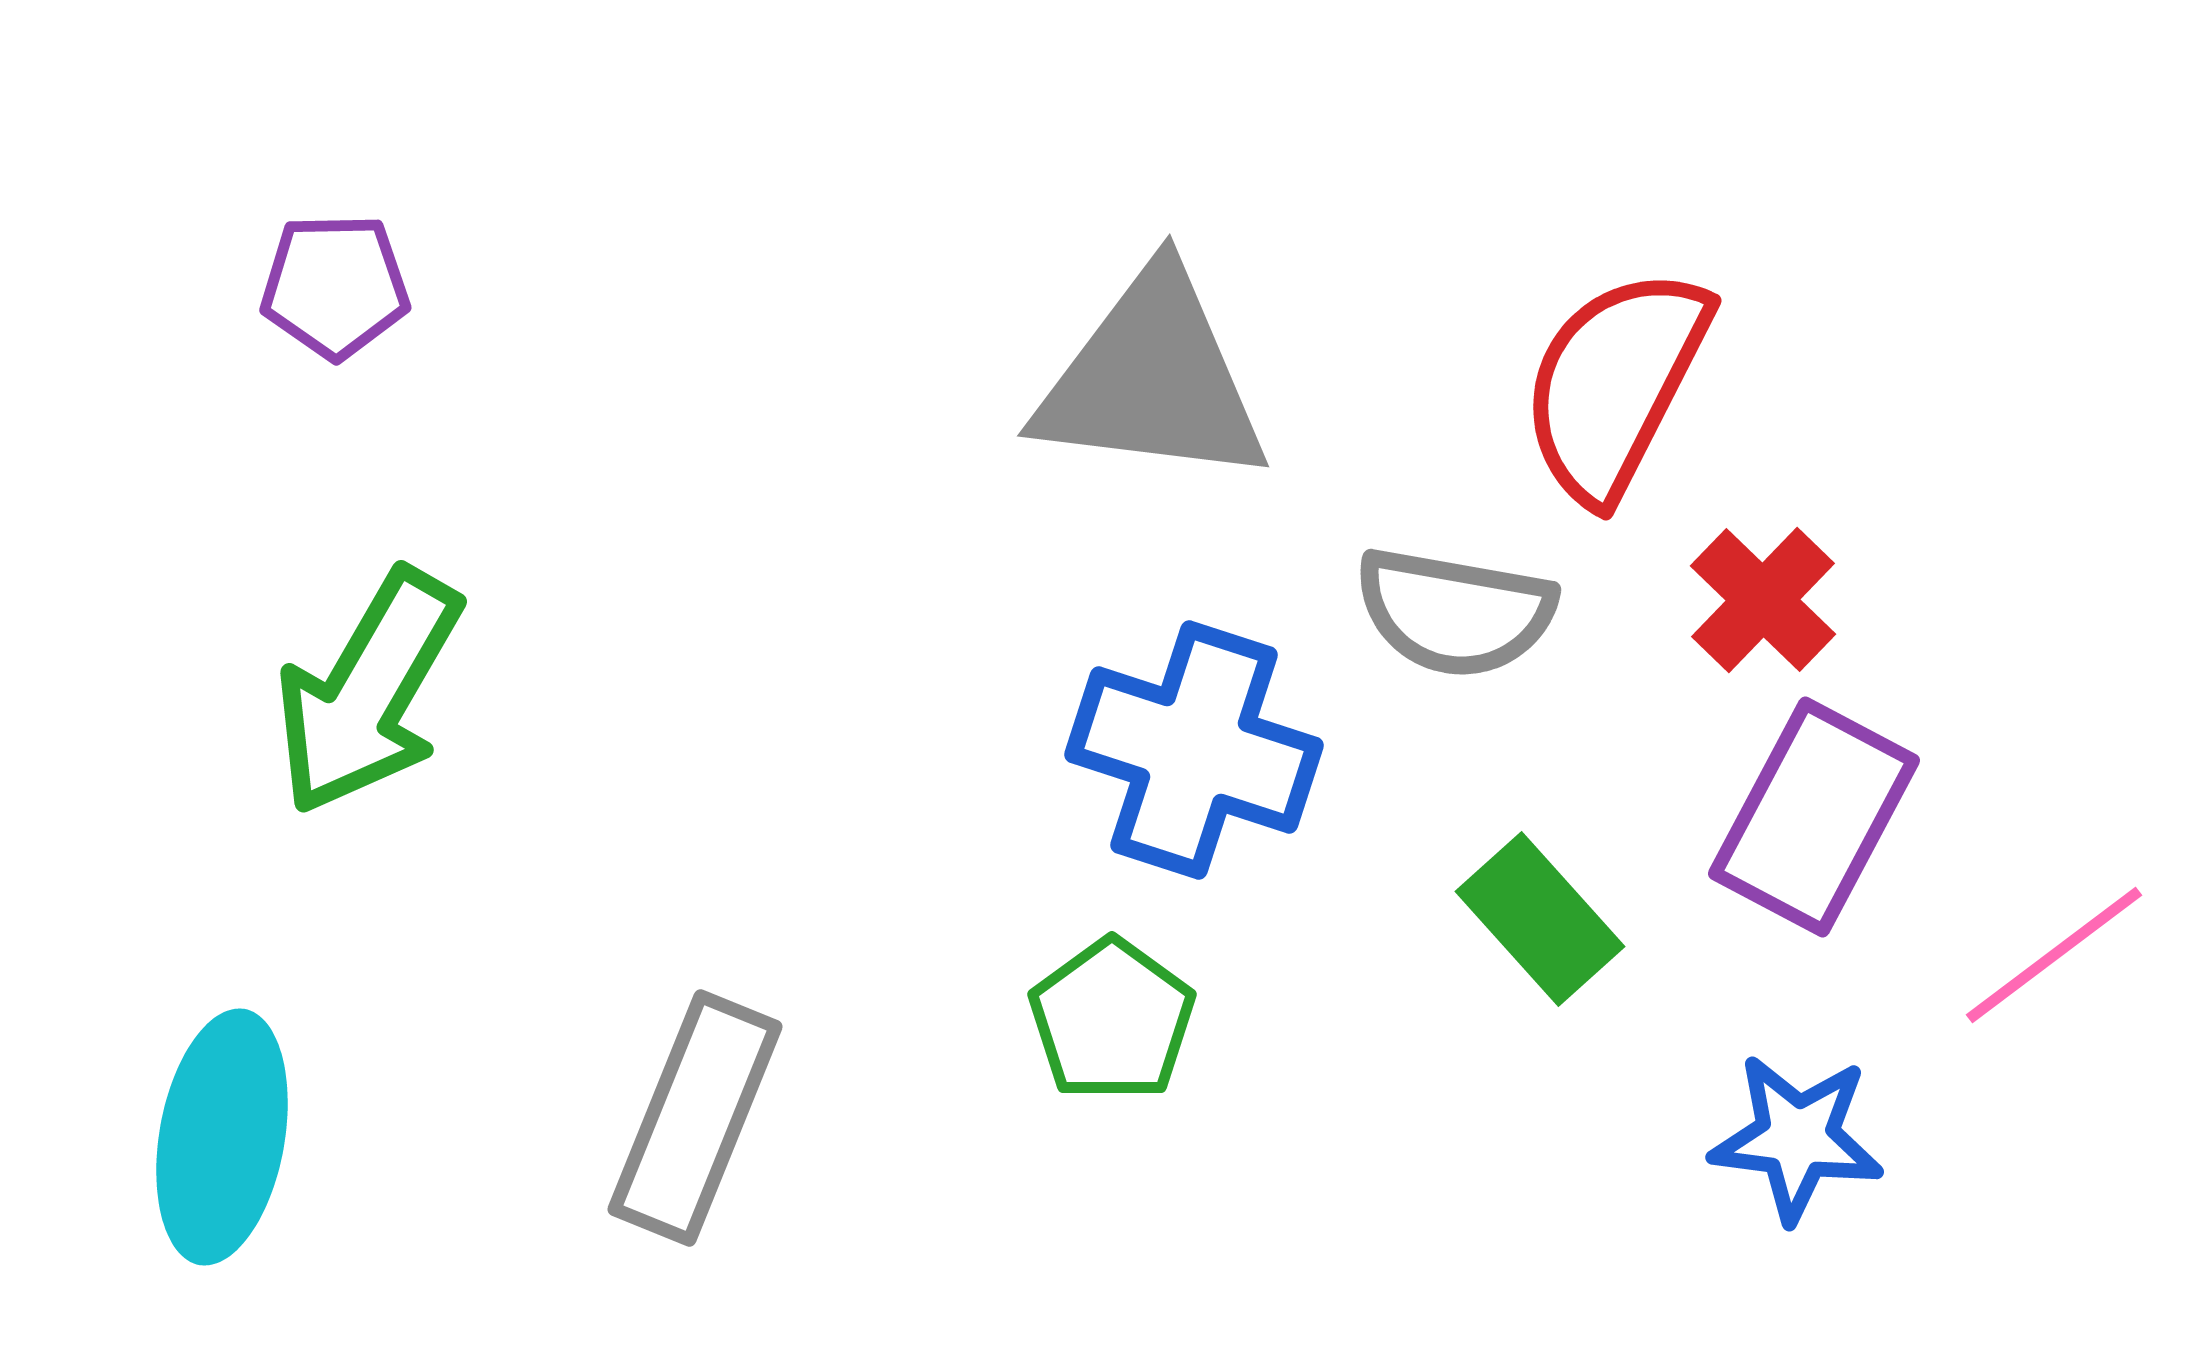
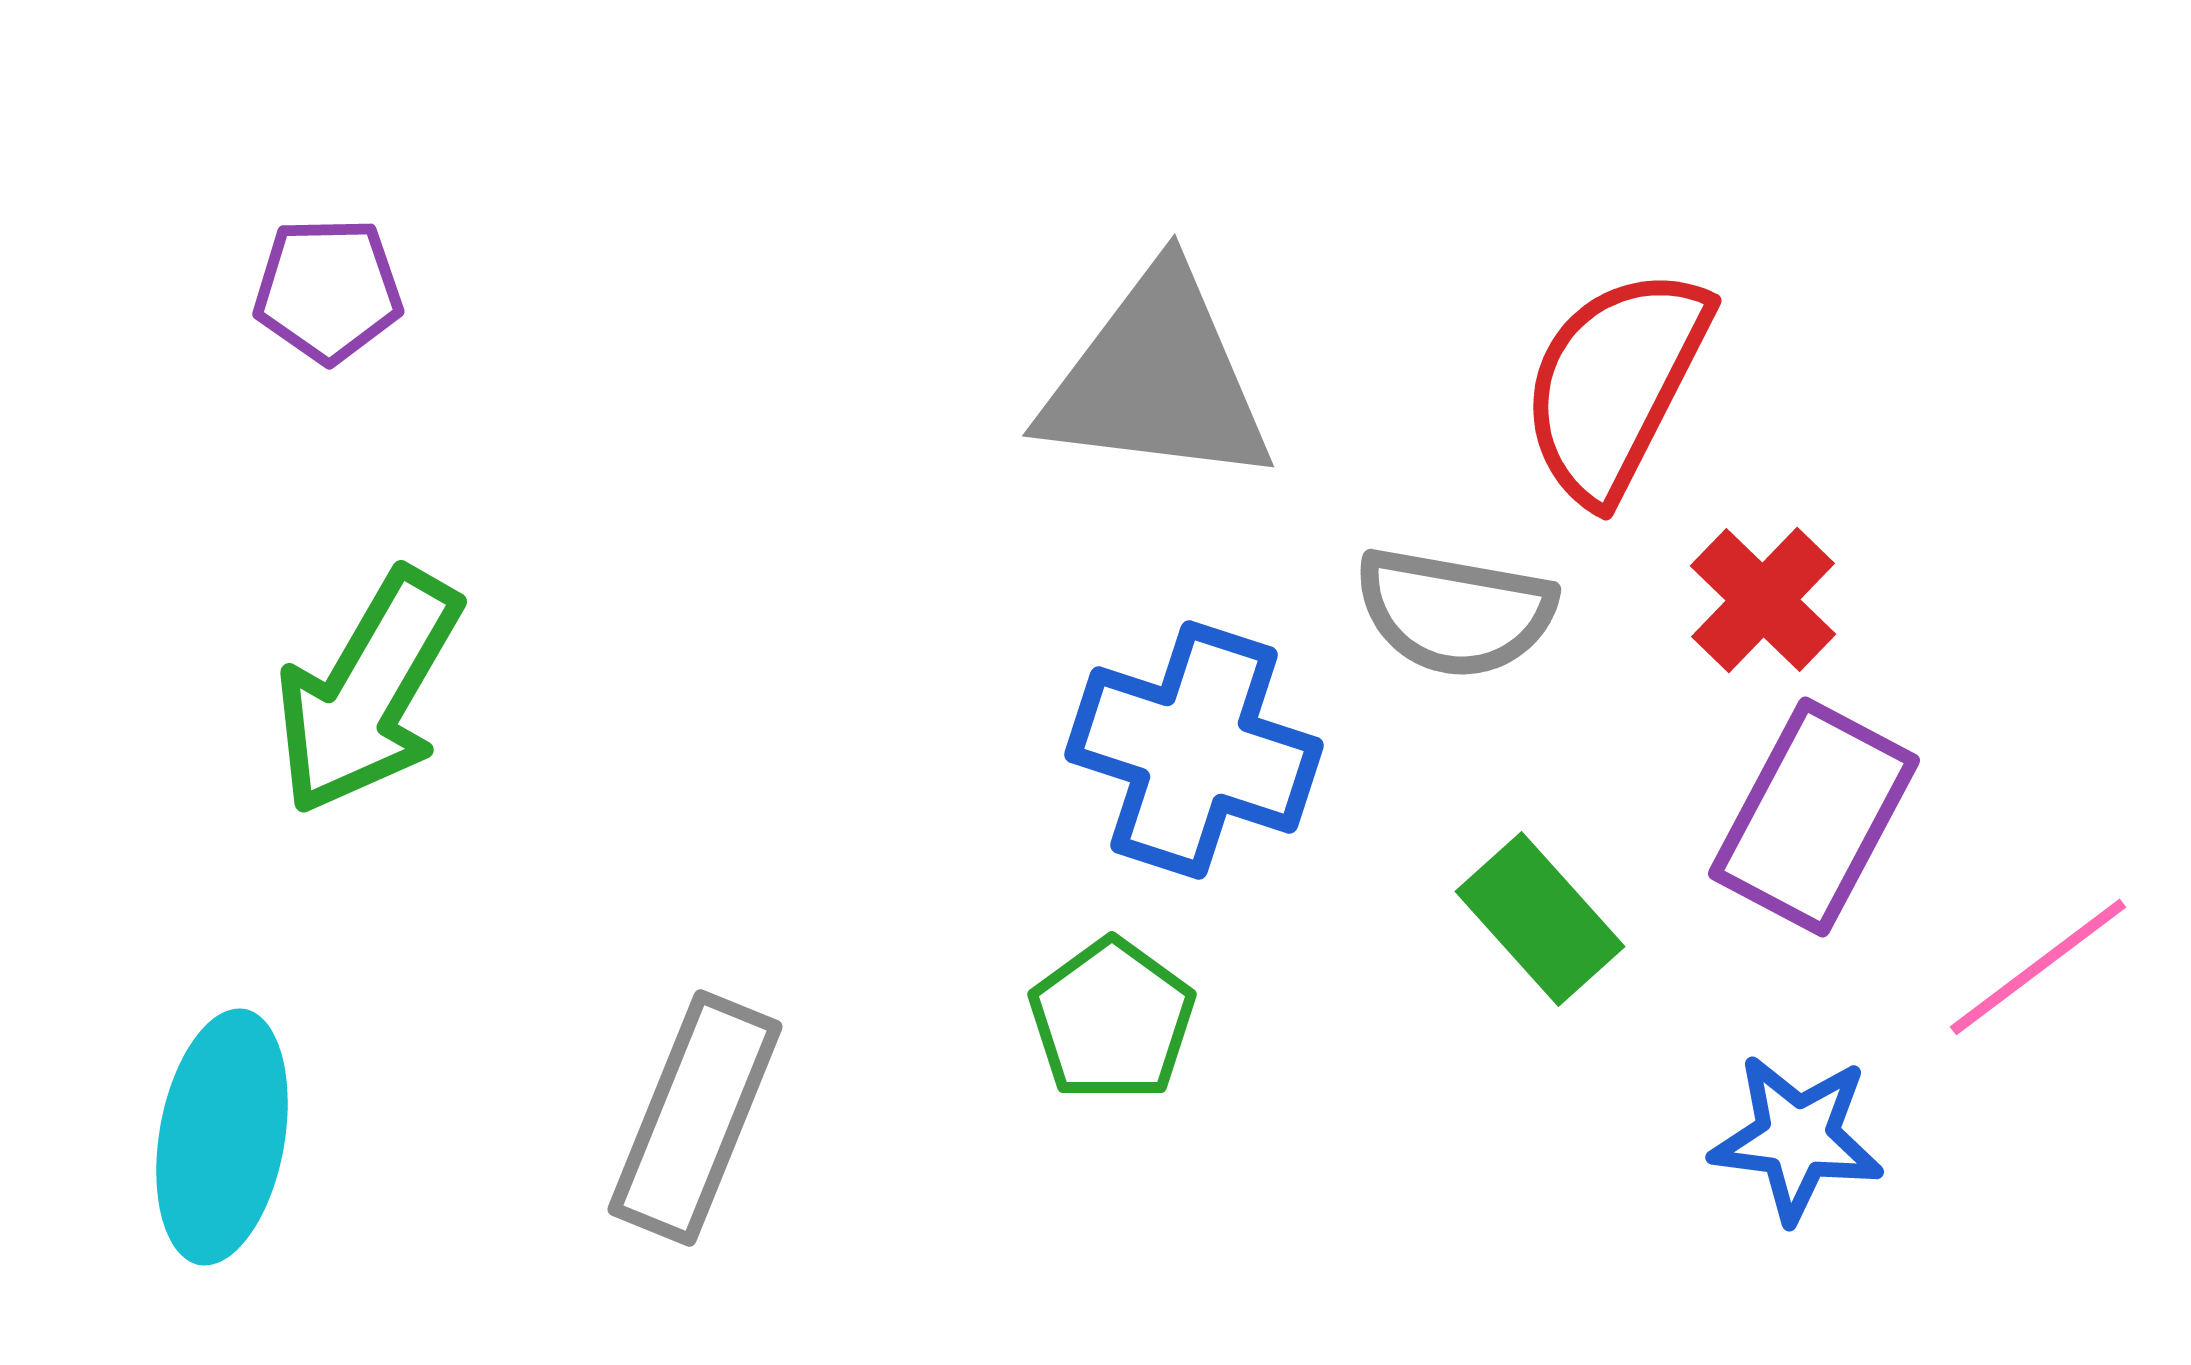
purple pentagon: moved 7 px left, 4 px down
gray triangle: moved 5 px right
pink line: moved 16 px left, 12 px down
